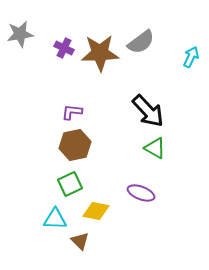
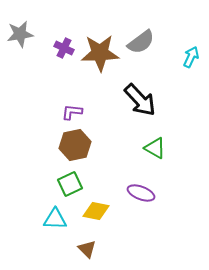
black arrow: moved 8 px left, 11 px up
brown triangle: moved 7 px right, 8 px down
